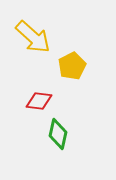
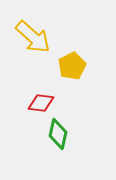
red diamond: moved 2 px right, 2 px down
